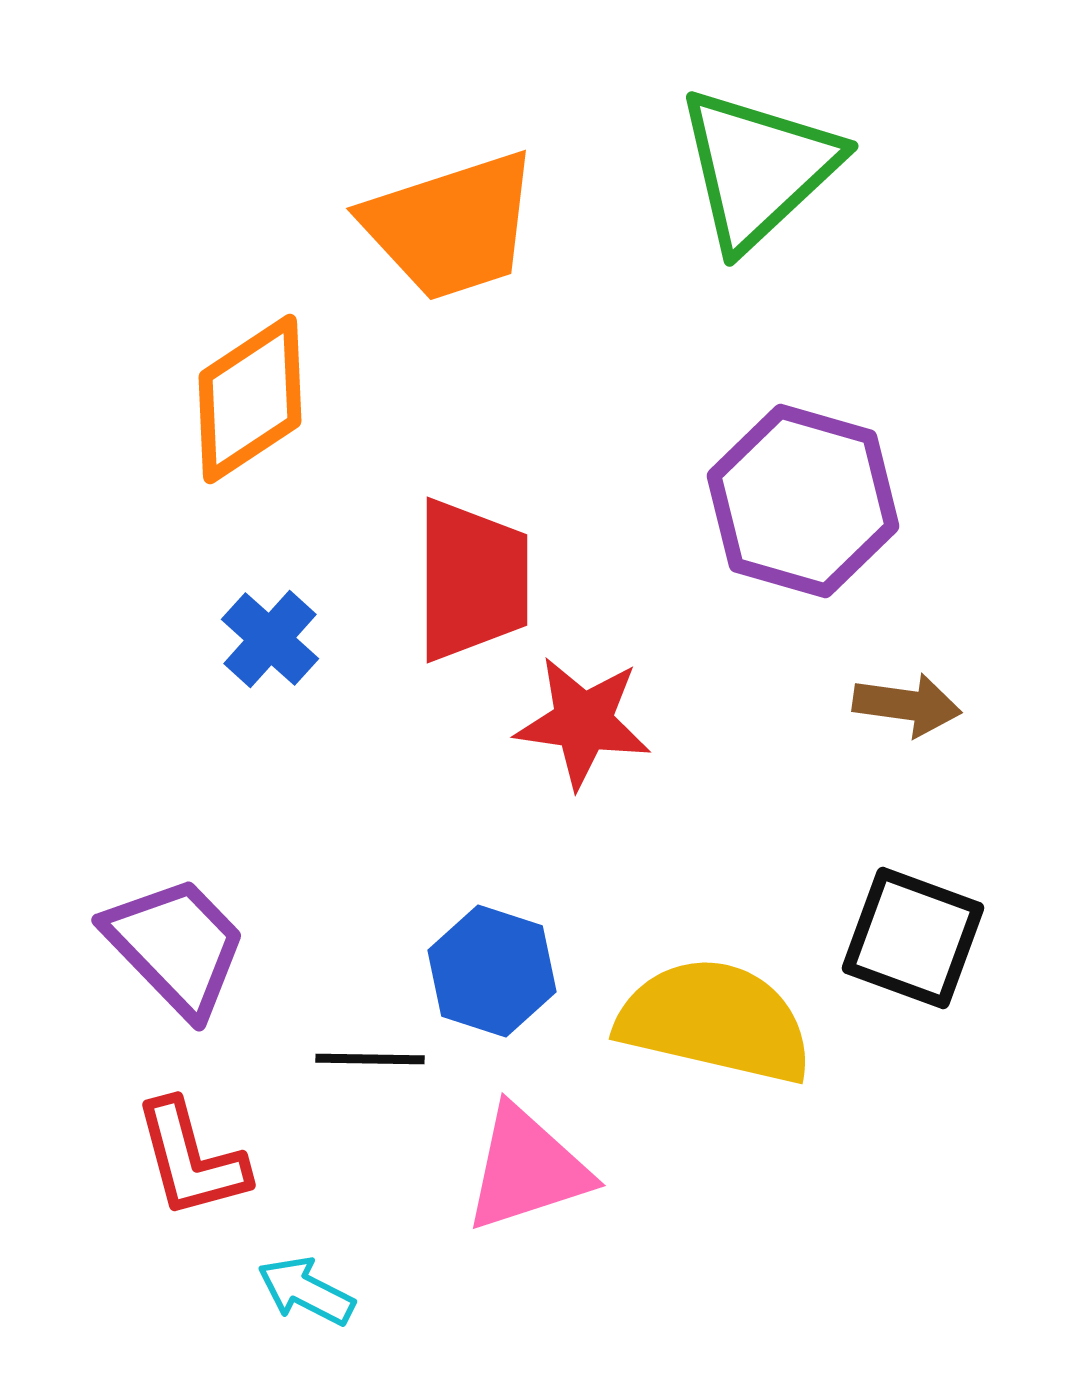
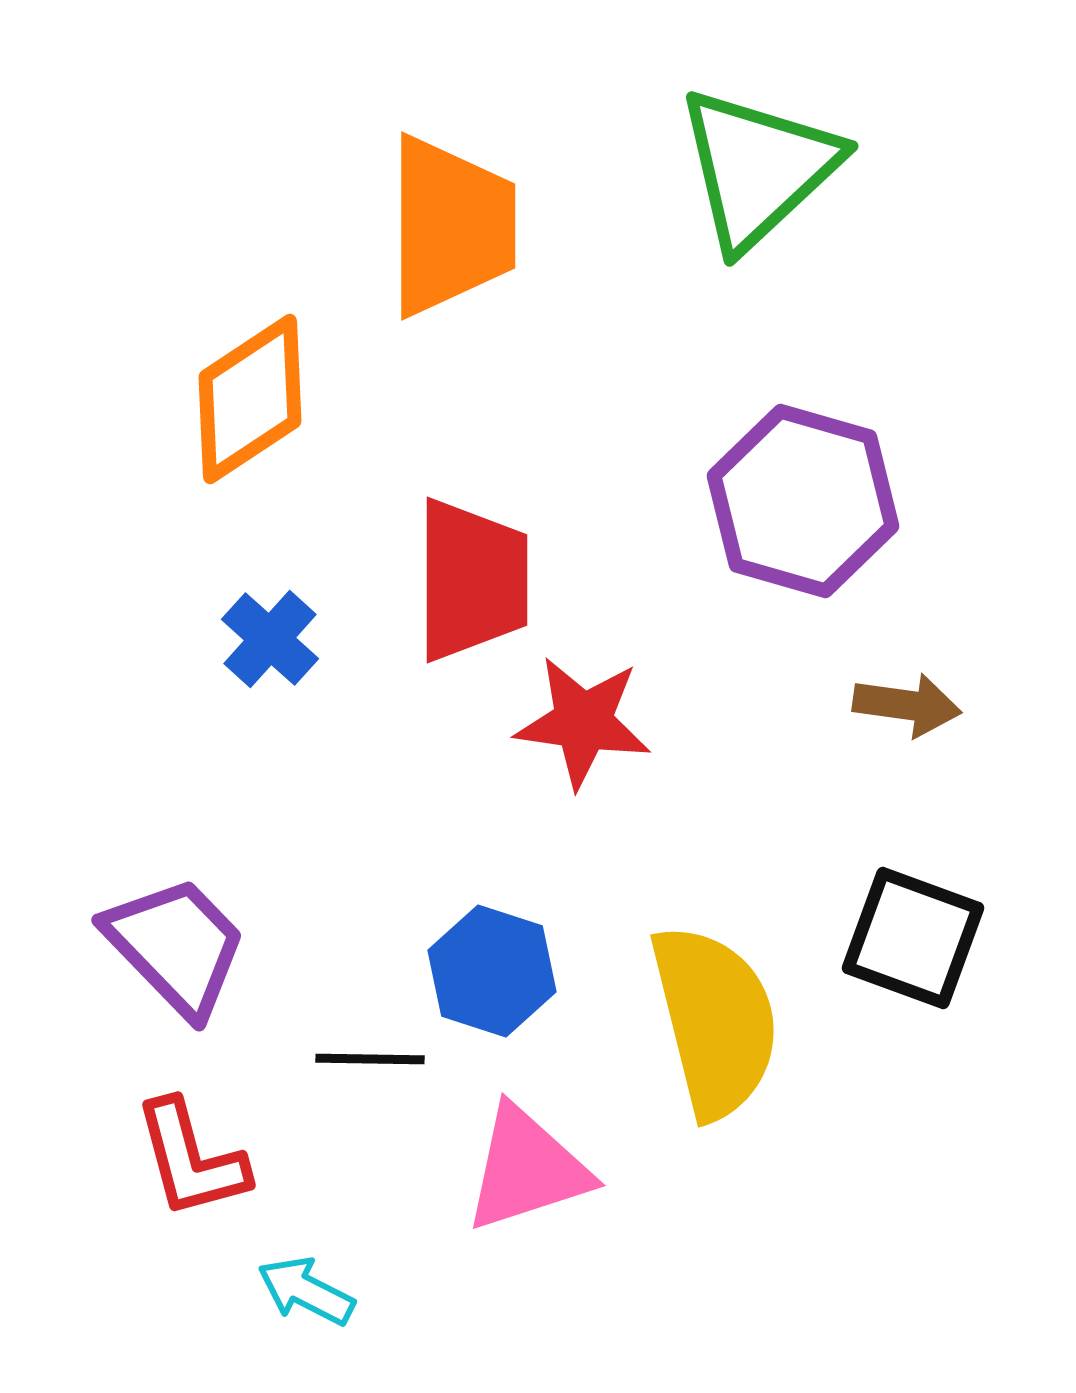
orange trapezoid: rotated 72 degrees counterclockwise
yellow semicircle: rotated 63 degrees clockwise
